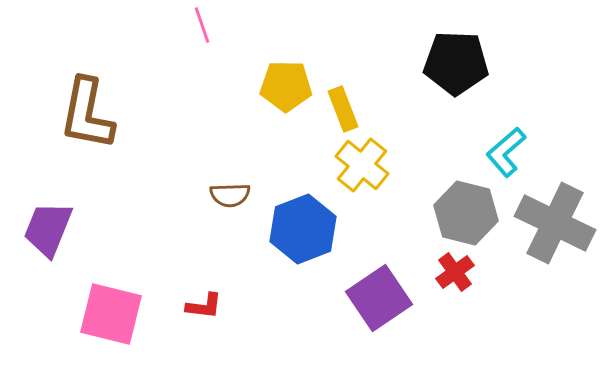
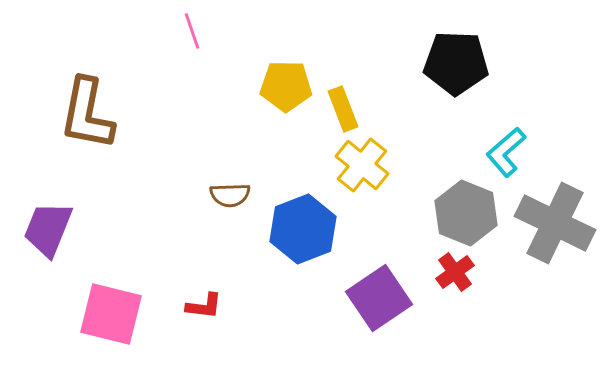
pink line: moved 10 px left, 6 px down
gray hexagon: rotated 8 degrees clockwise
